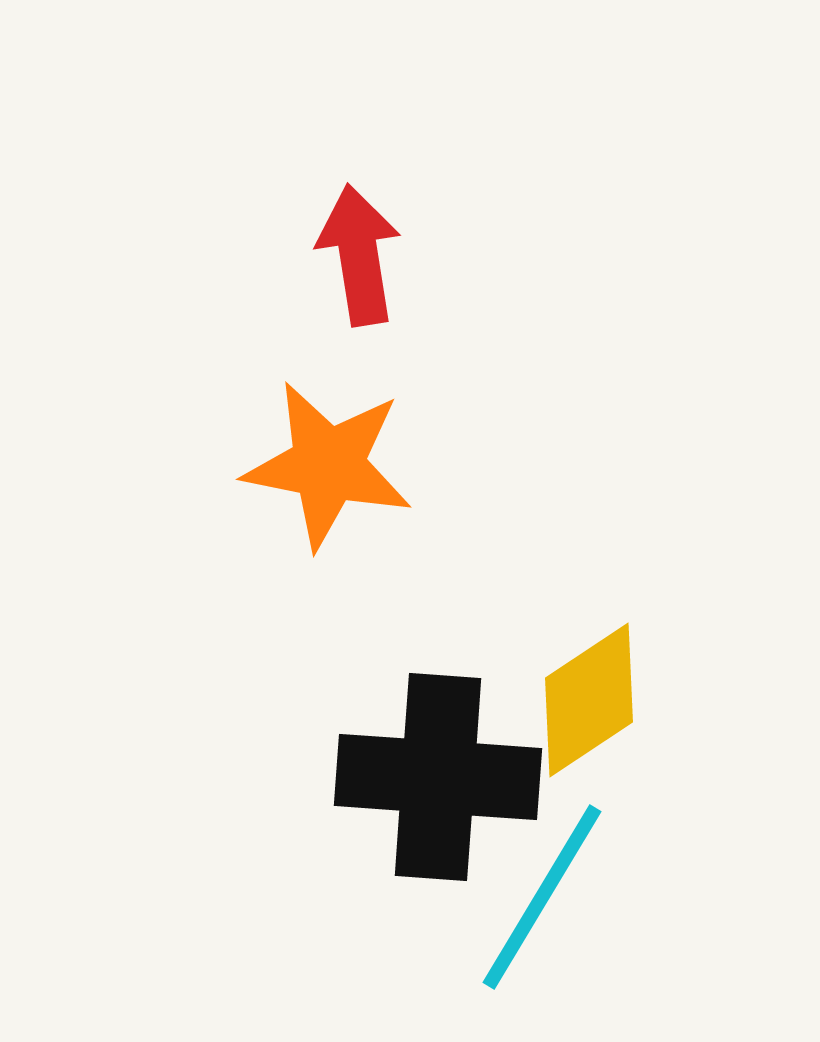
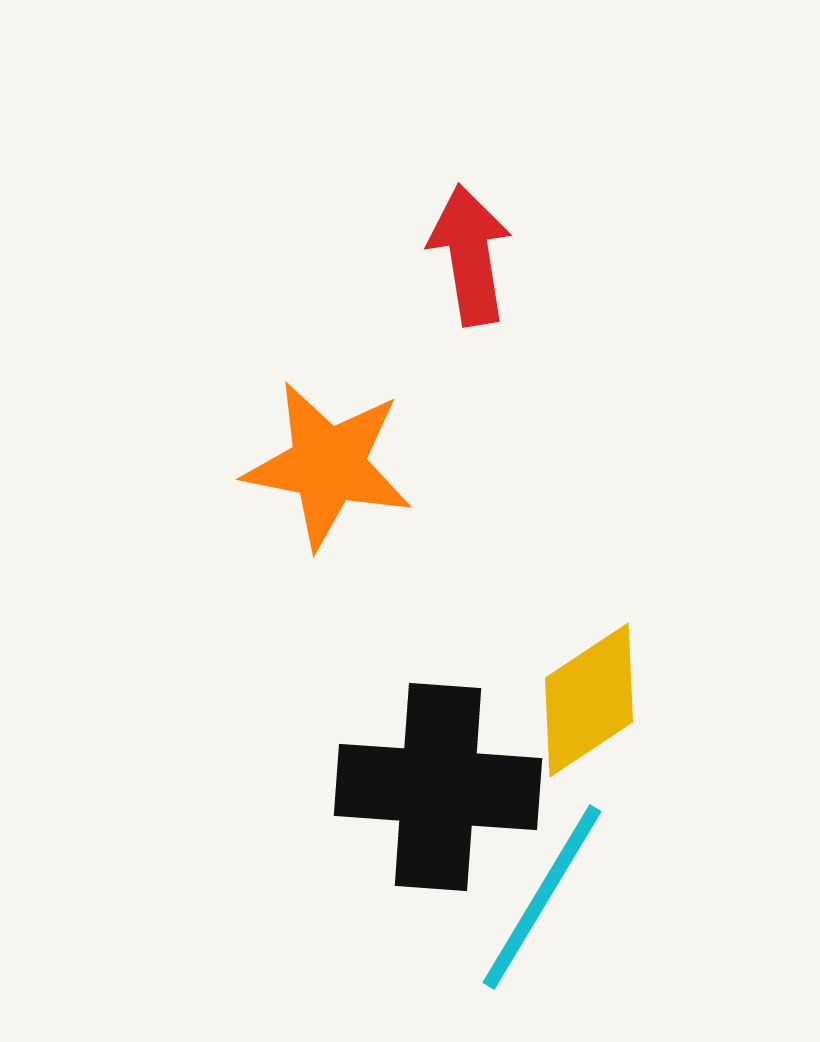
red arrow: moved 111 px right
black cross: moved 10 px down
